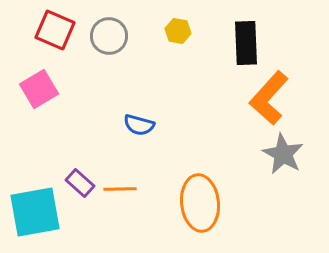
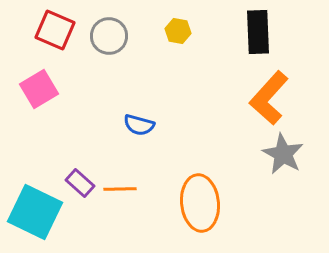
black rectangle: moved 12 px right, 11 px up
cyan square: rotated 36 degrees clockwise
